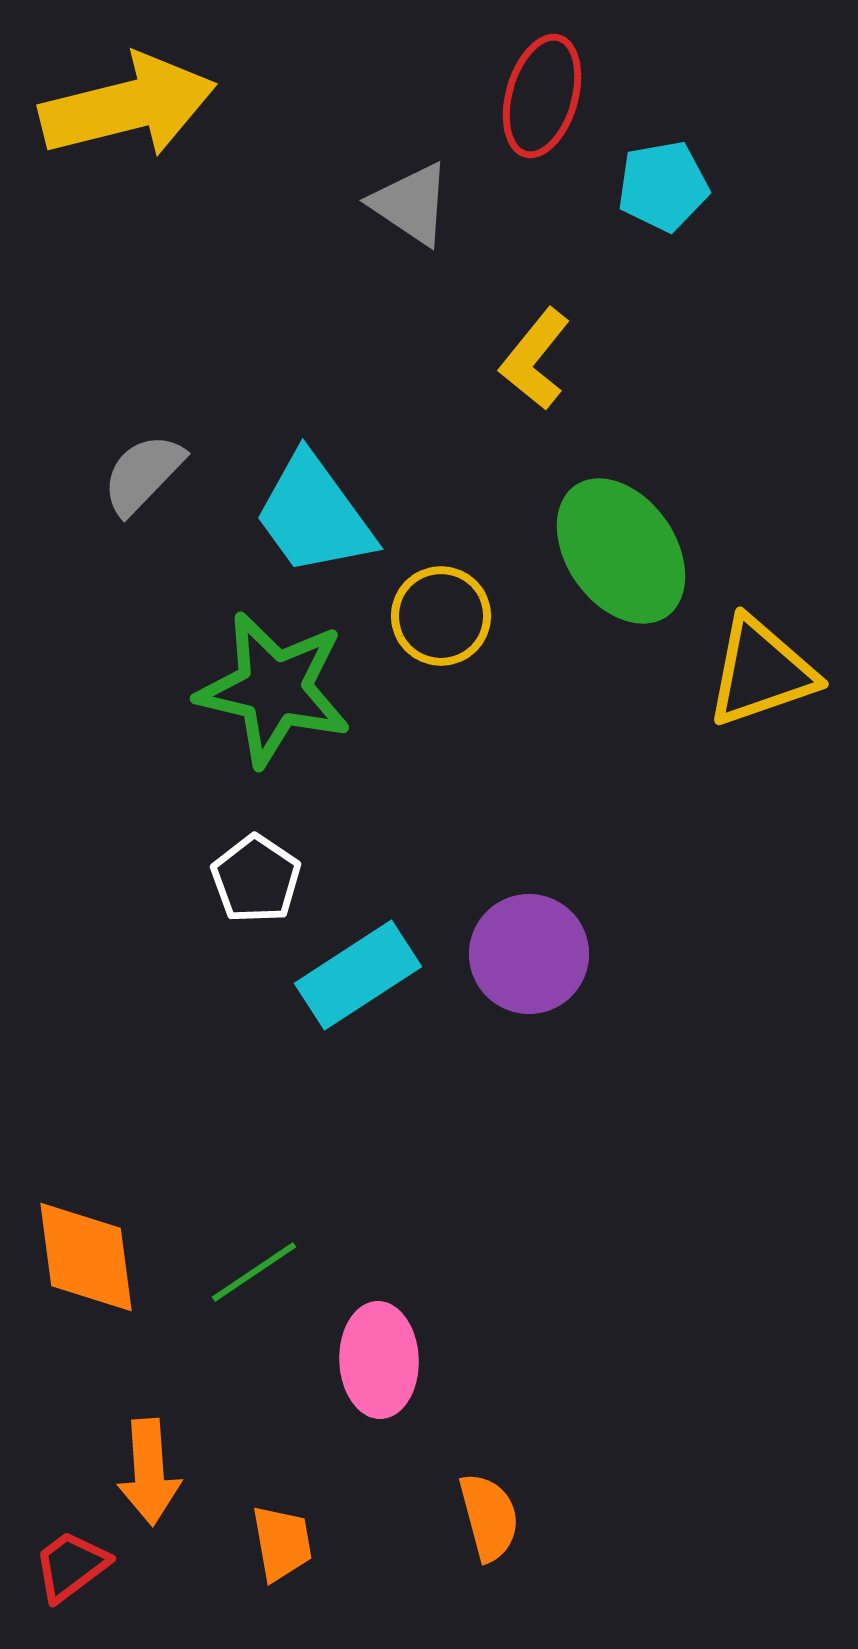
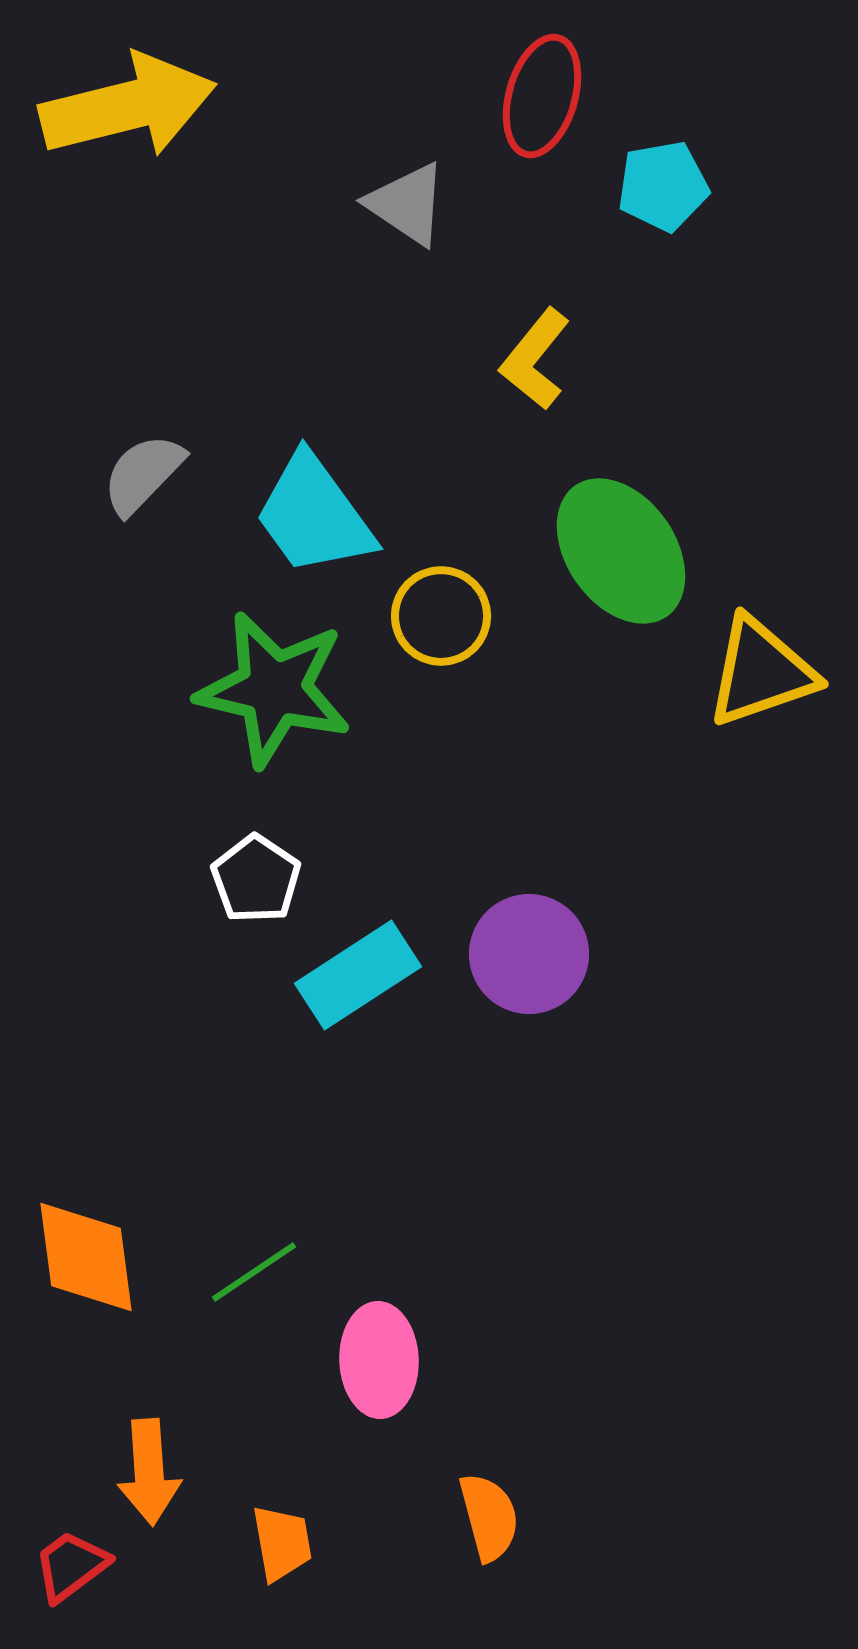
gray triangle: moved 4 px left
